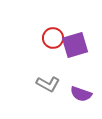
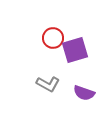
purple square: moved 5 px down
purple semicircle: moved 3 px right, 1 px up
